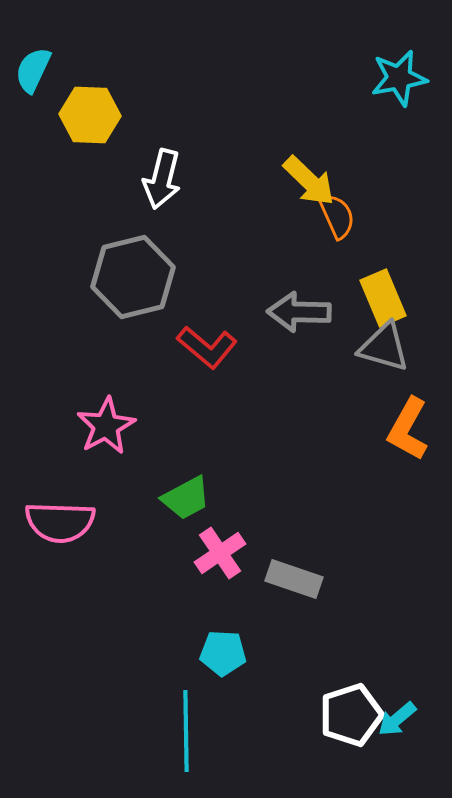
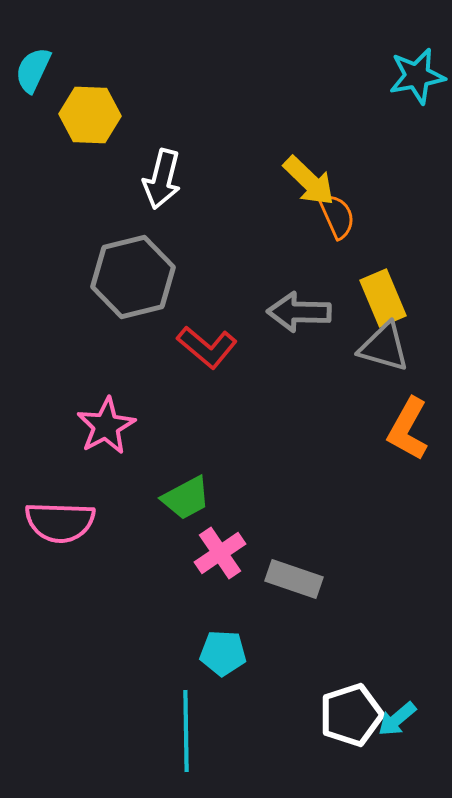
cyan star: moved 18 px right, 2 px up
